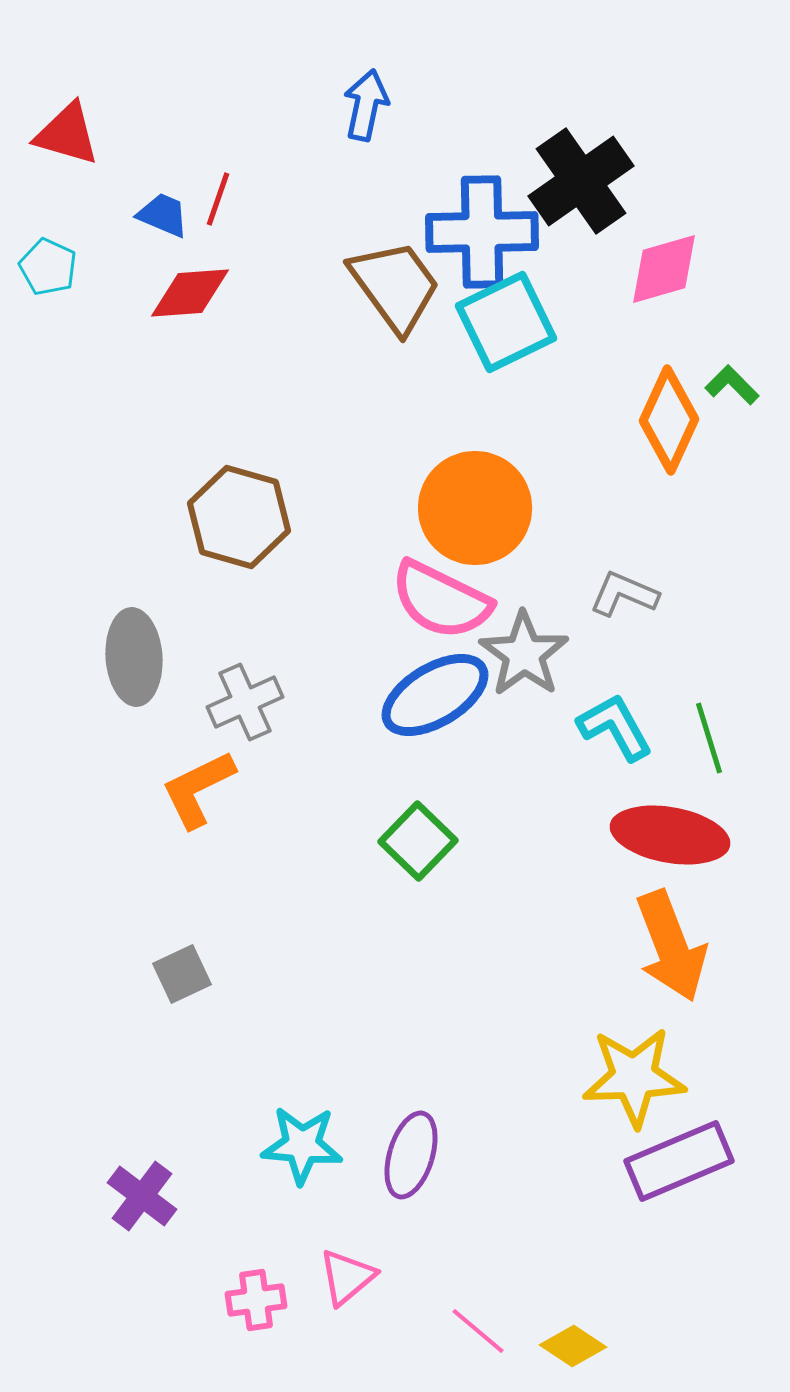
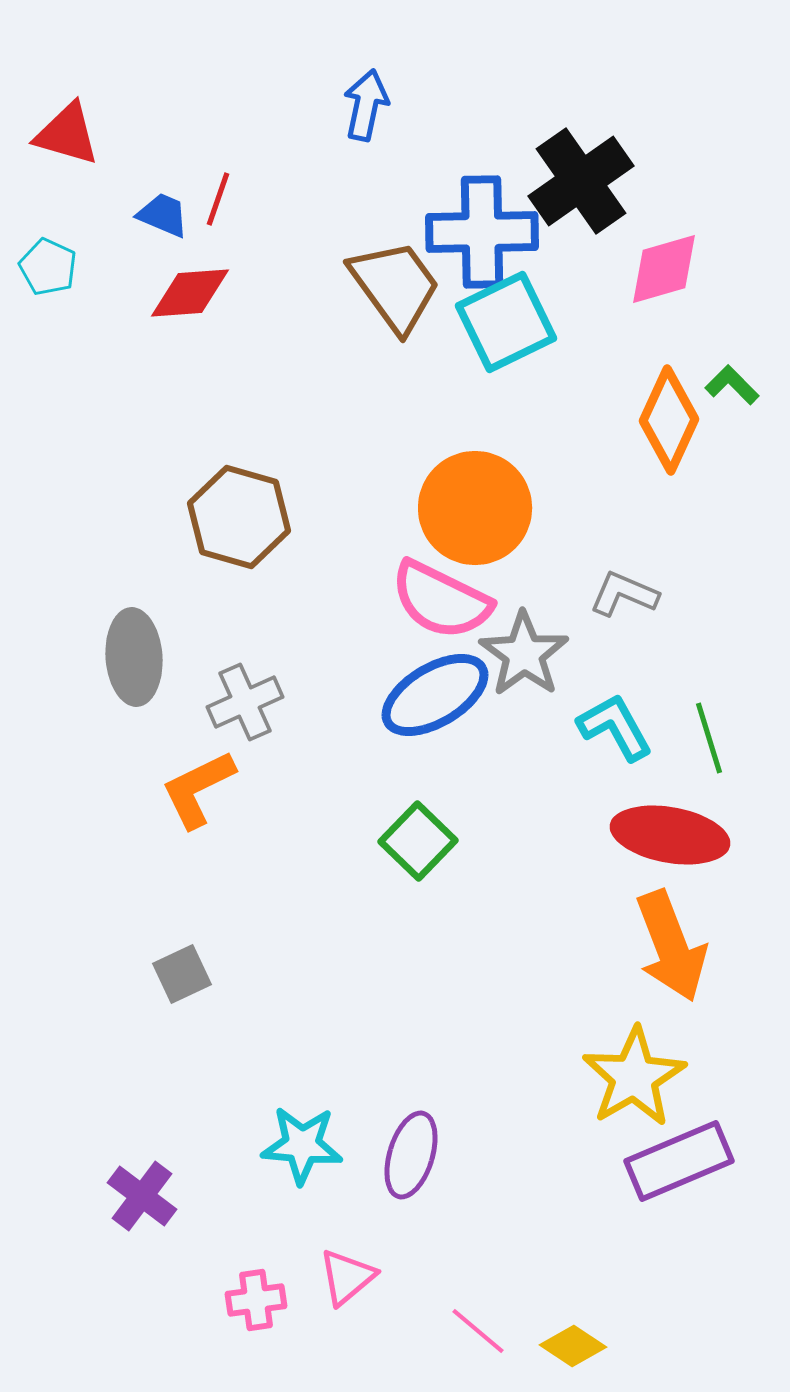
yellow star: rotated 28 degrees counterclockwise
